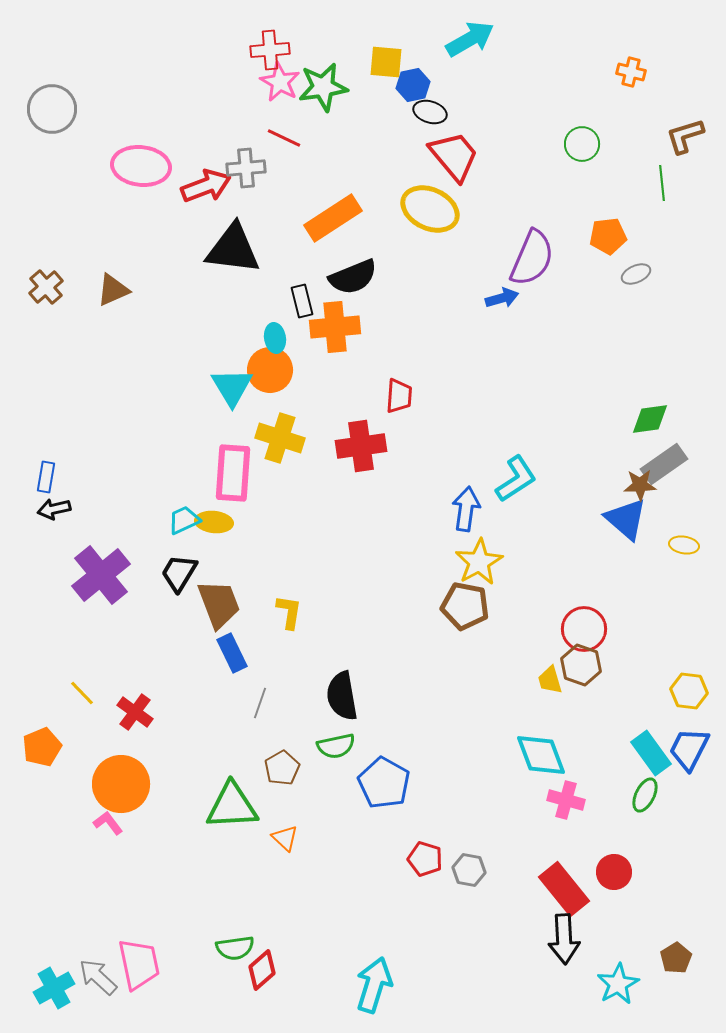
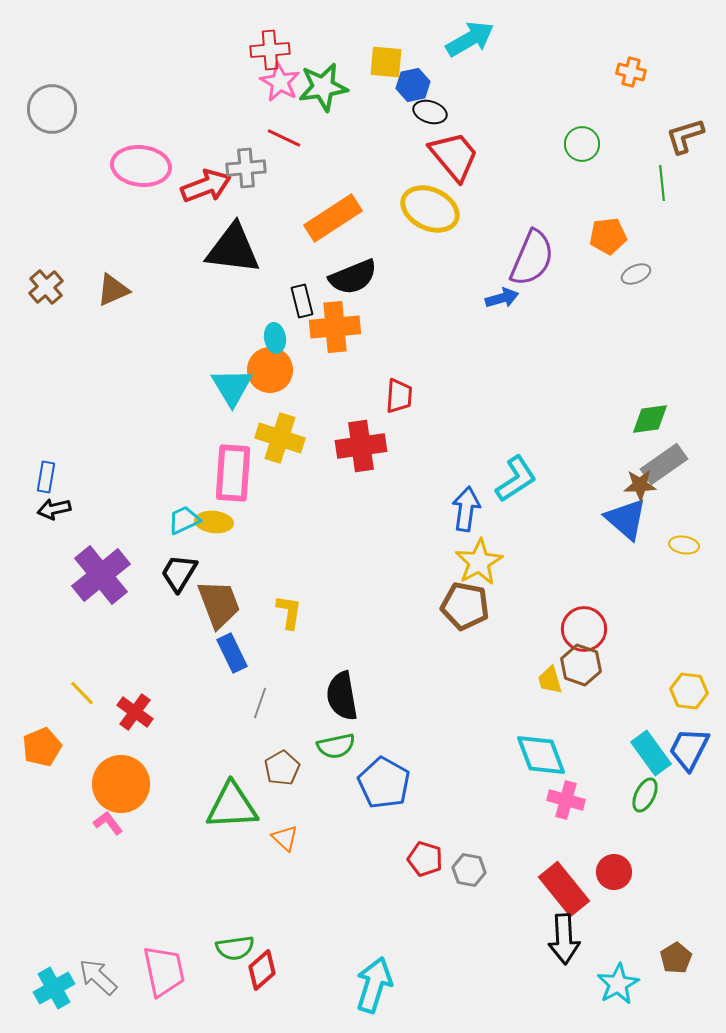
pink trapezoid at (139, 964): moved 25 px right, 7 px down
